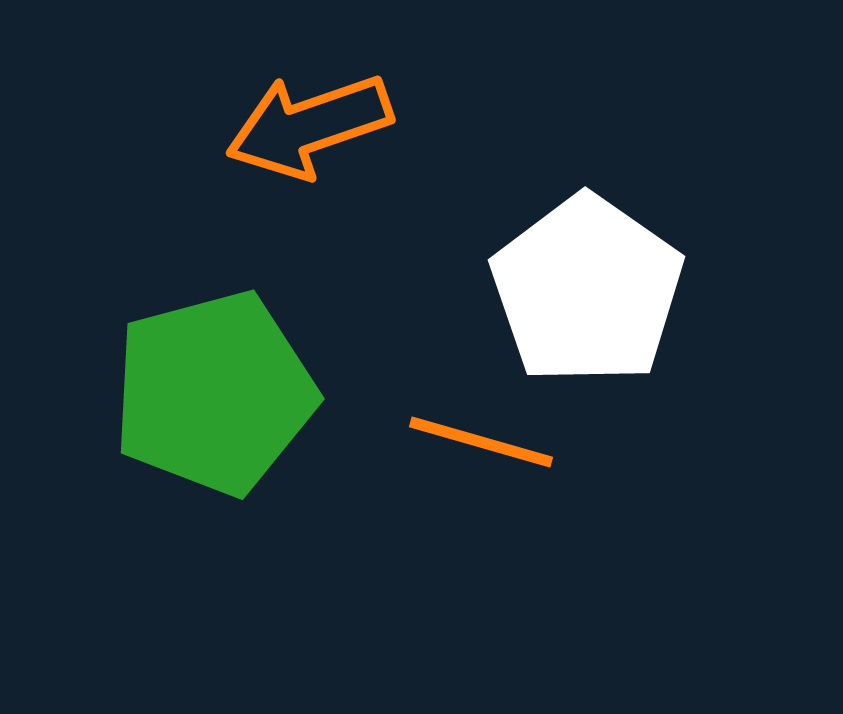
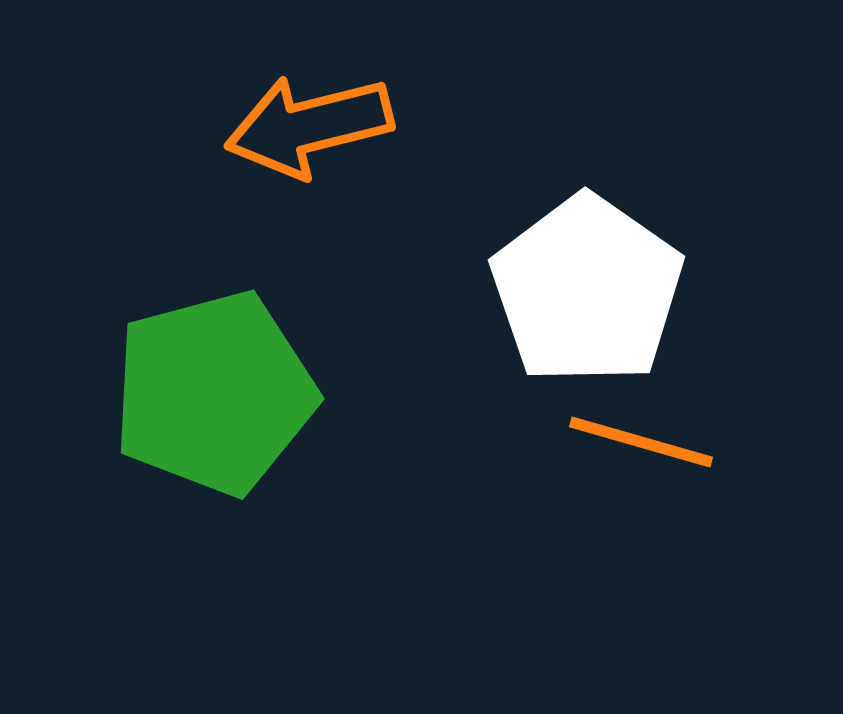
orange arrow: rotated 5 degrees clockwise
orange line: moved 160 px right
